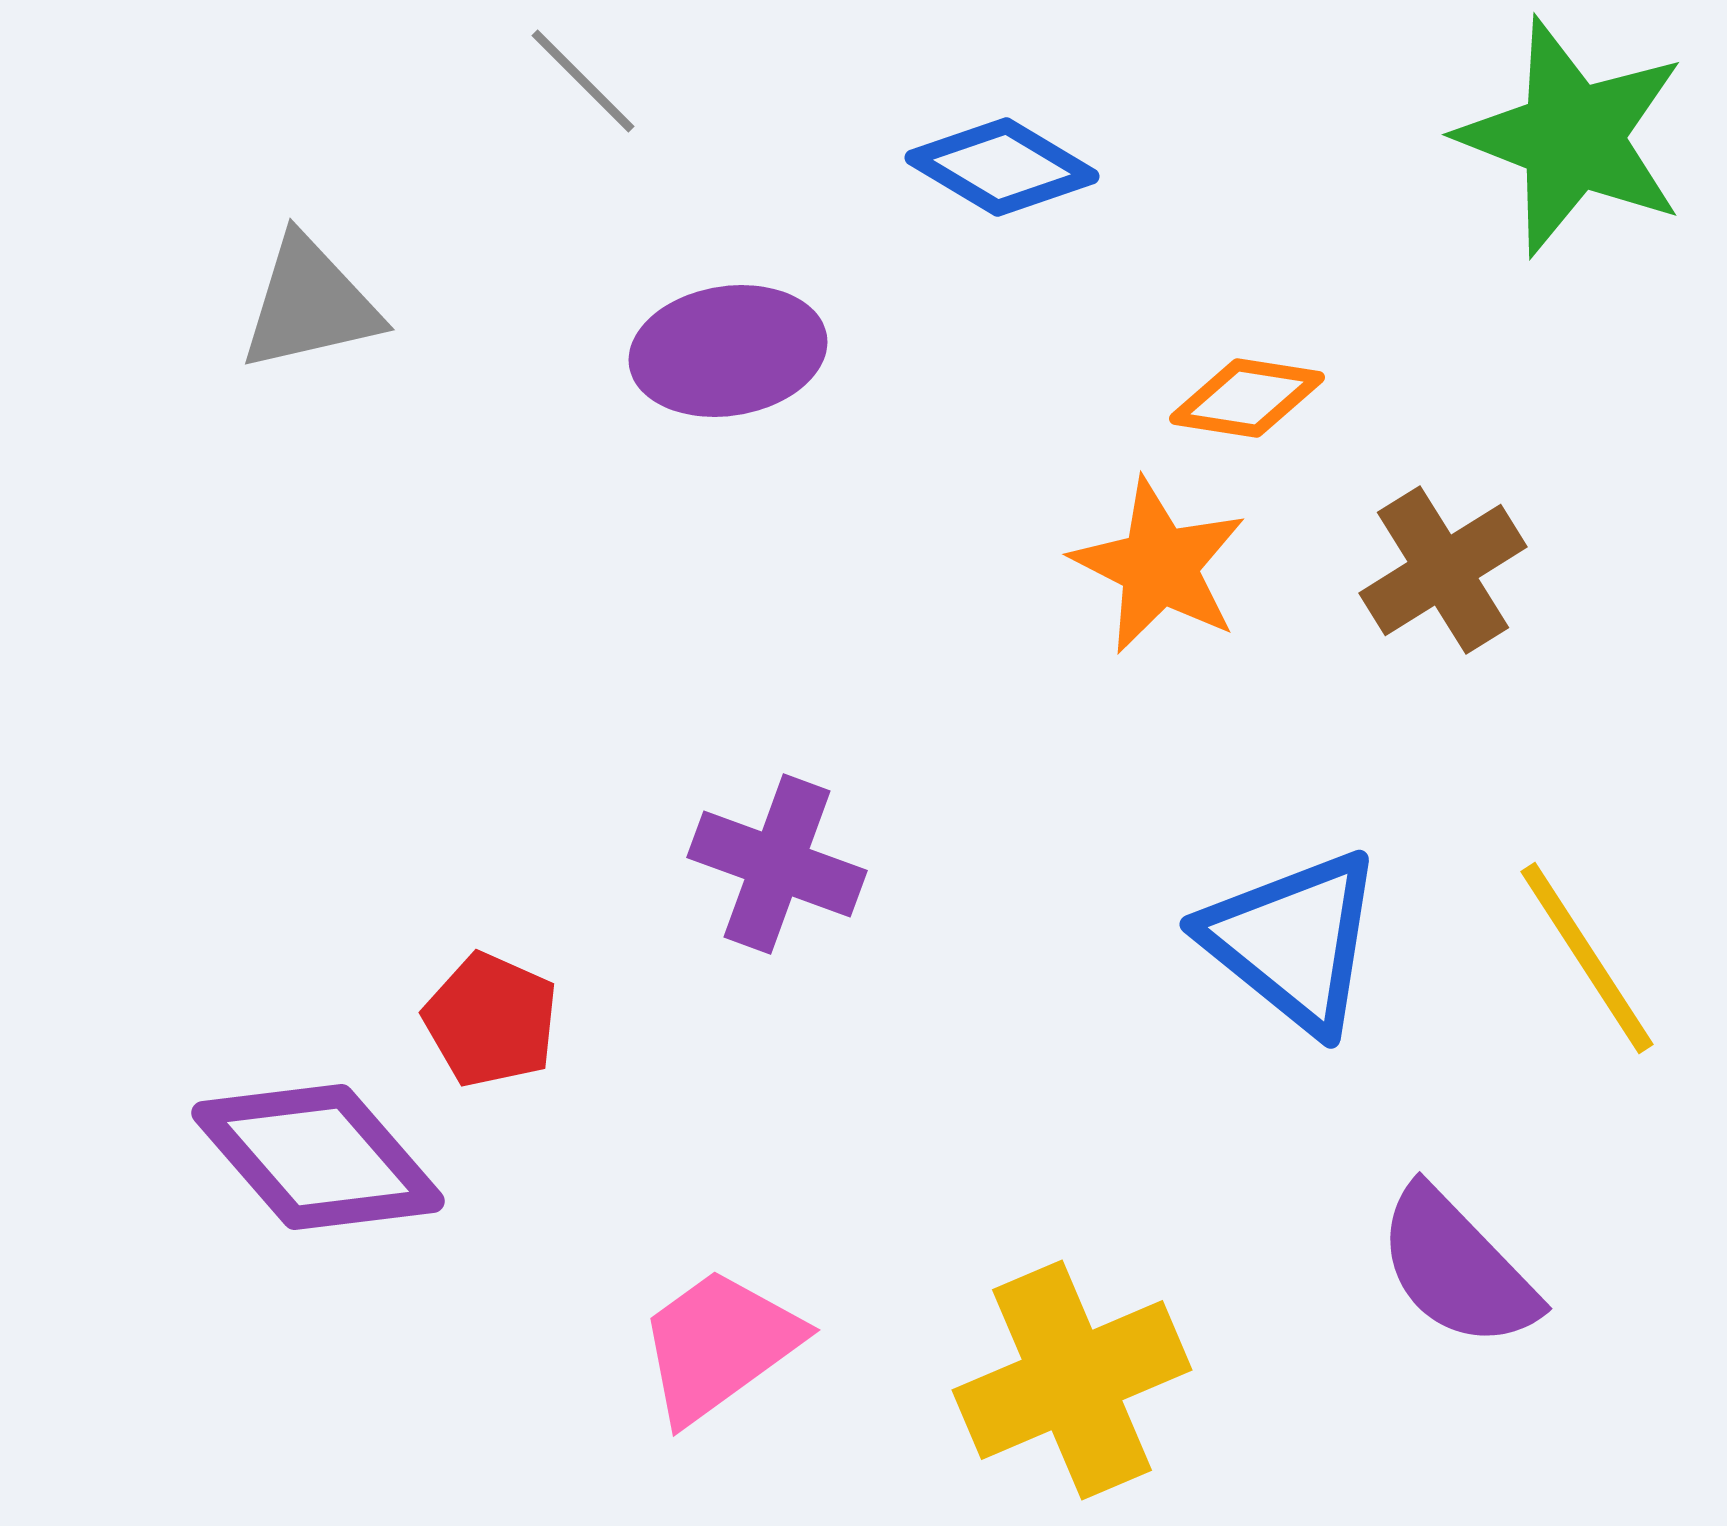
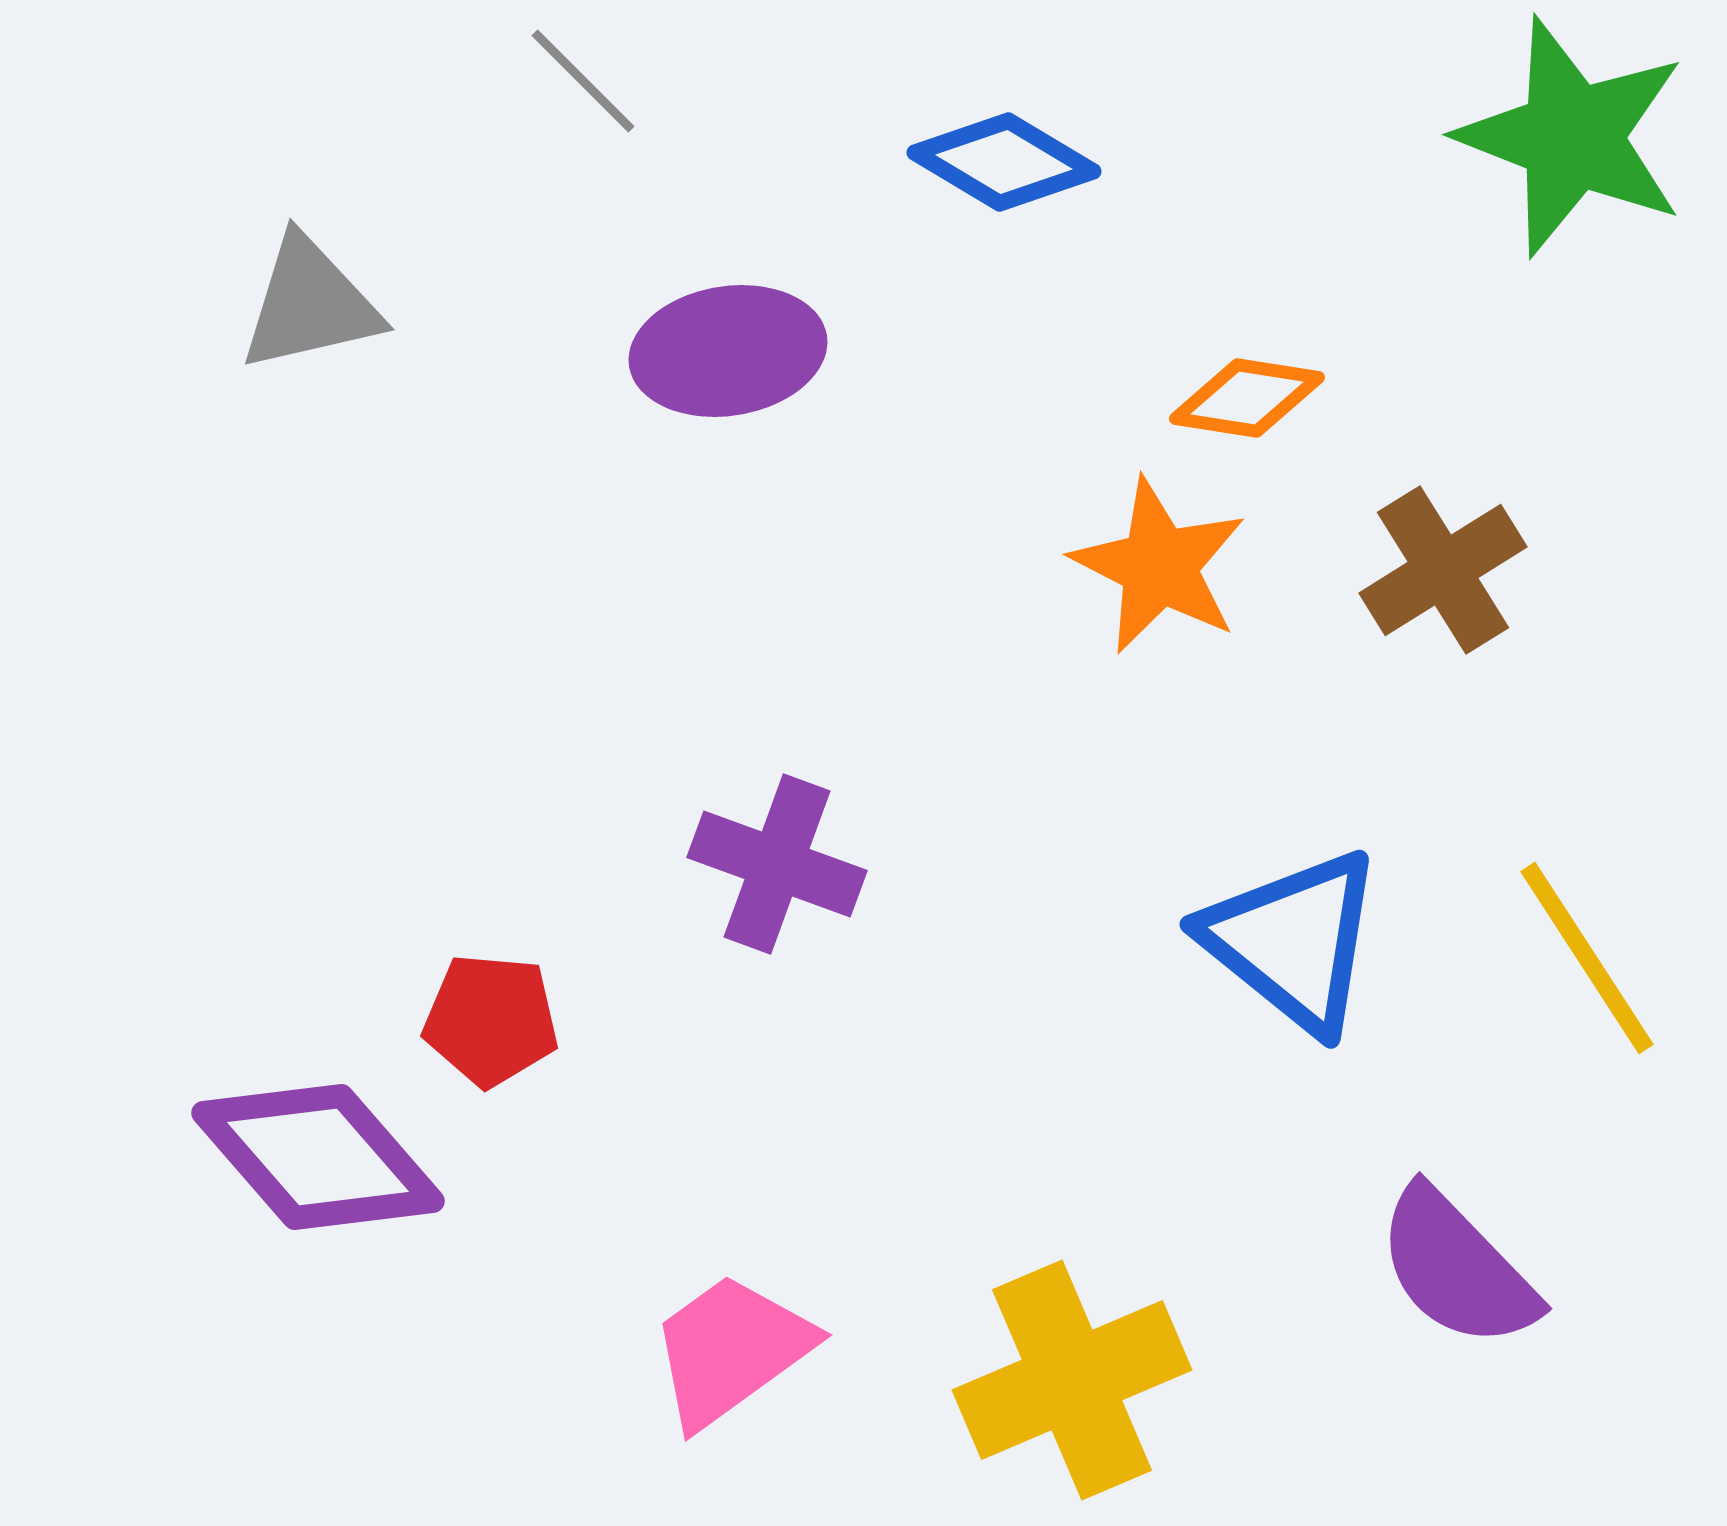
blue diamond: moved 2 px right, 5 px up
red pentagon: rotated 19 degrees counterclockwise
pink trapezoid: moved 12 px right, 5 px down
